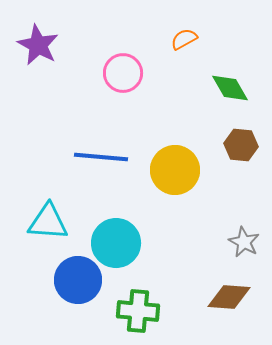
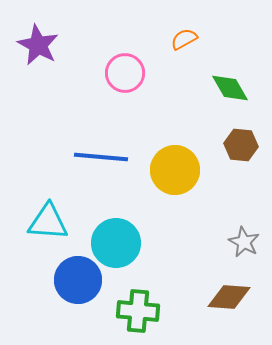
pink circle: moved 2 px right
